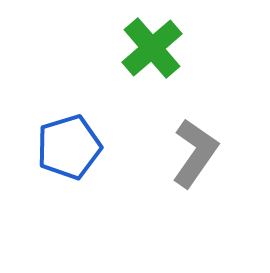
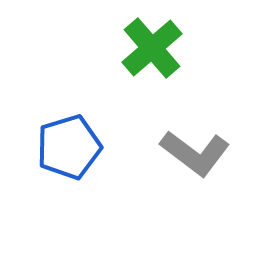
gray L-shape: rotated 92 degrees clockwise
